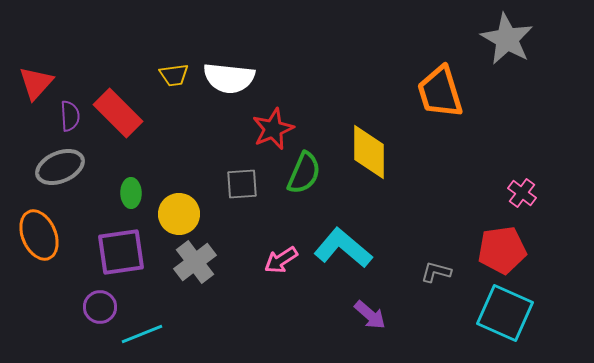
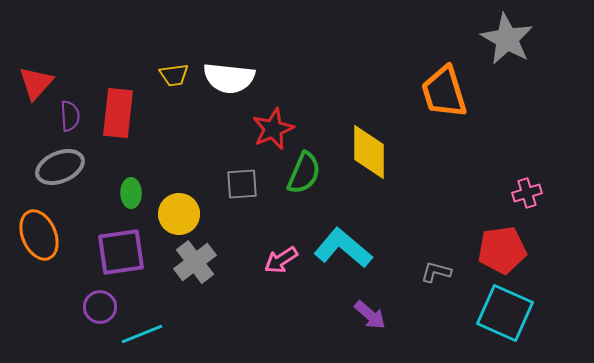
orange trapezoid: moved 4 px right
red rectangle: rotated 51 degrees clockwise
pink cross: moved 5 px right; rotated 36 degrees clockwise
